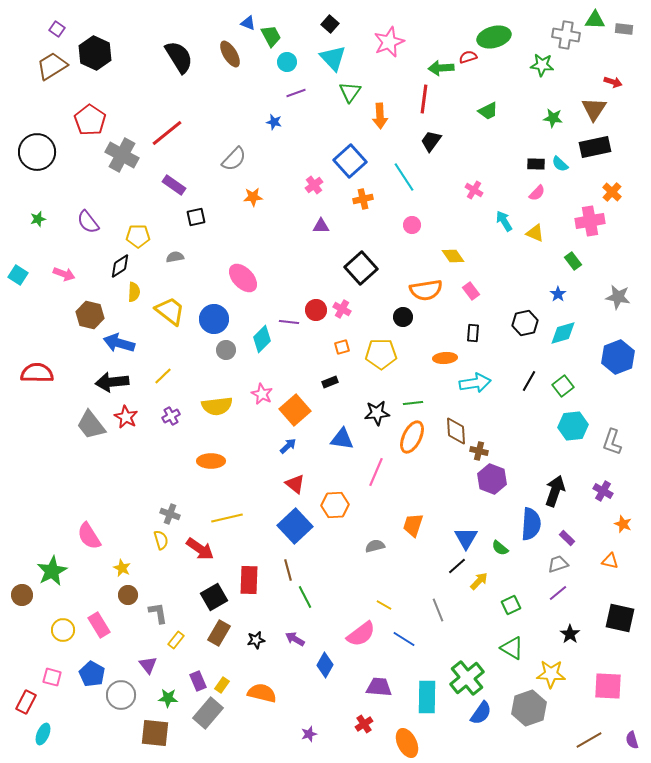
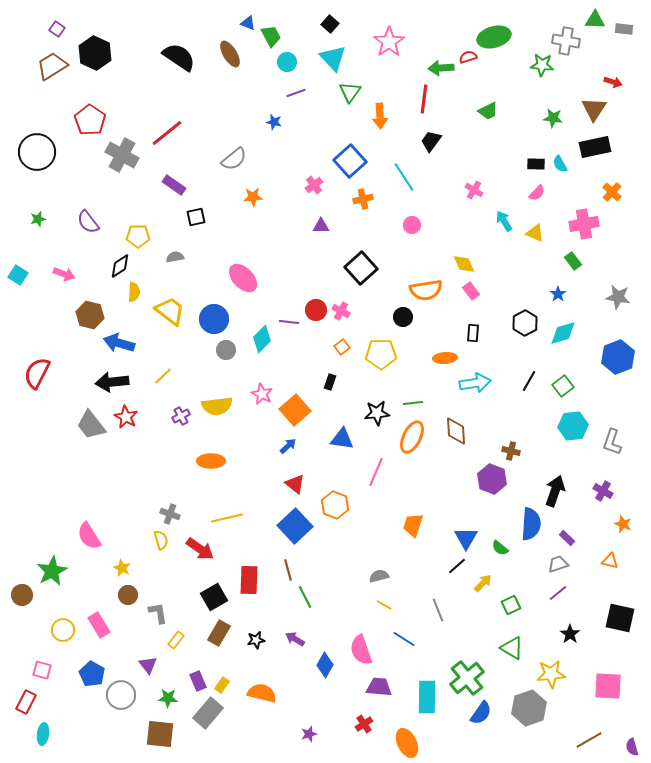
gray cross at (566, 35): moved 6 px down
pink star at (389, 42): rotated 12 degrees counterclockwise
black semicircle at (179, 57): rotated 24 degrees counterclockwise
gray semicircle at (234, 159): rotated 8 degrees clockwise
cyan semicircle at (560, 164): rotated 18 degrees clockwise
pink cross at (590, 221): moved 6 px left, 3 px down
yellow diamond at (453, 256): moved 11 px right, 8 px down; rotated 10 degrees clockwise
pink cross at (342, 309): moved 1 px left, 2 px down
black hexagon at (525, 323): rotated 15 degrees counterclockwise
orange square at (342, 347): rotated 21 degrees counterclockwise
red semicircle at (37, 373): rotated 64 degrees counterclockwise
black rectangle at (330, 382): rotated 49 degrees counterclockwise
purple cross at (171, 416): moved 10 px right
brown cross at (479, 451): moved 32 px right
orange hexagon at (335, 505): rotated 24 degrees clockwise
gray semicircle at (375, 546): moved 4 px right, 30 px down
yellow arrow at (479, 581): moved 4 px right, 2 px down
pink semicircle at (361, 634): moved 16 px down; rotated 108 degrees clockwise
yellow star at (551, 674): rotated 8 degrees counterclockwise
pink square at (52, 677): moved 10 px left, 7 px up
brown square at (155, 733): moved 5 px right, 1 px down
cyan ellipse at (43, 734): rotated 15 degrees counterclockwise
purple semicircle at (632, 740): moved 7 px down
